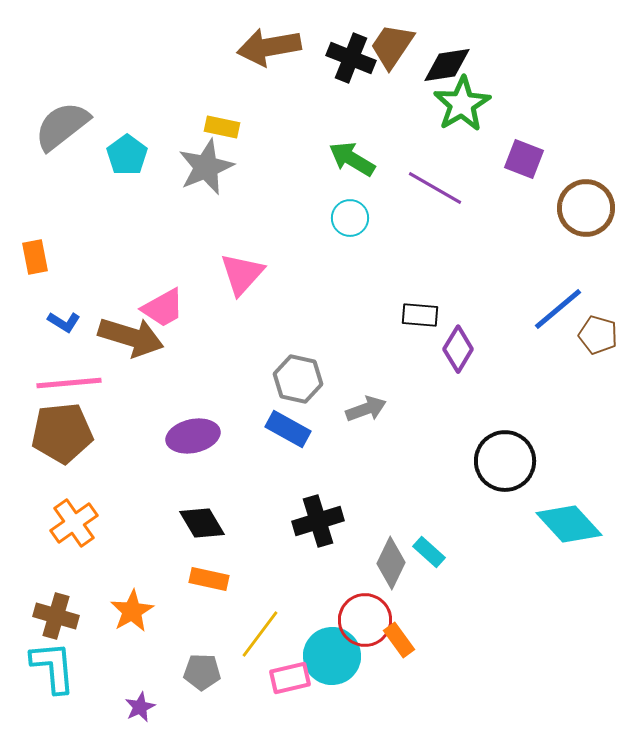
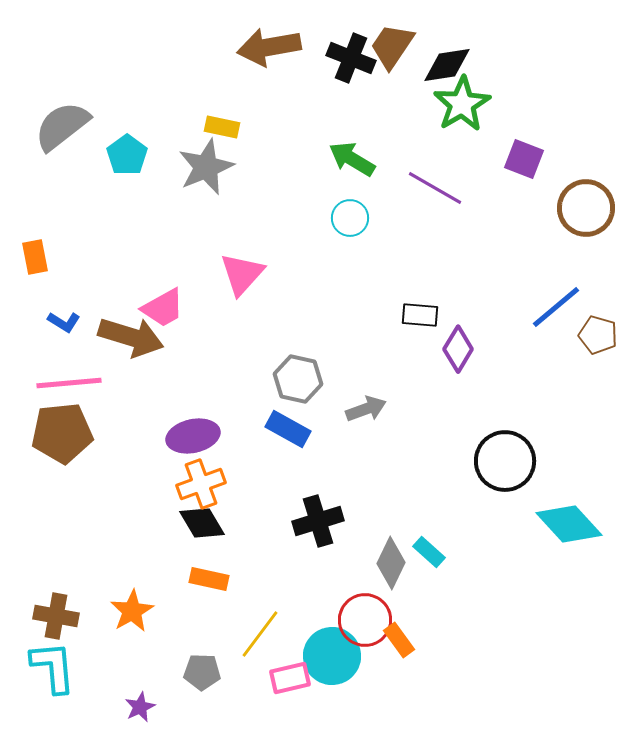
blue line at (558, 309): moved 2 px left, 2 px up
orange cross at (74, 523): moved 127 px right, 39 px up; rotated 15 degrees clockwise
brown cross at (56, 616): rotated 6 degrees counterclockwise
